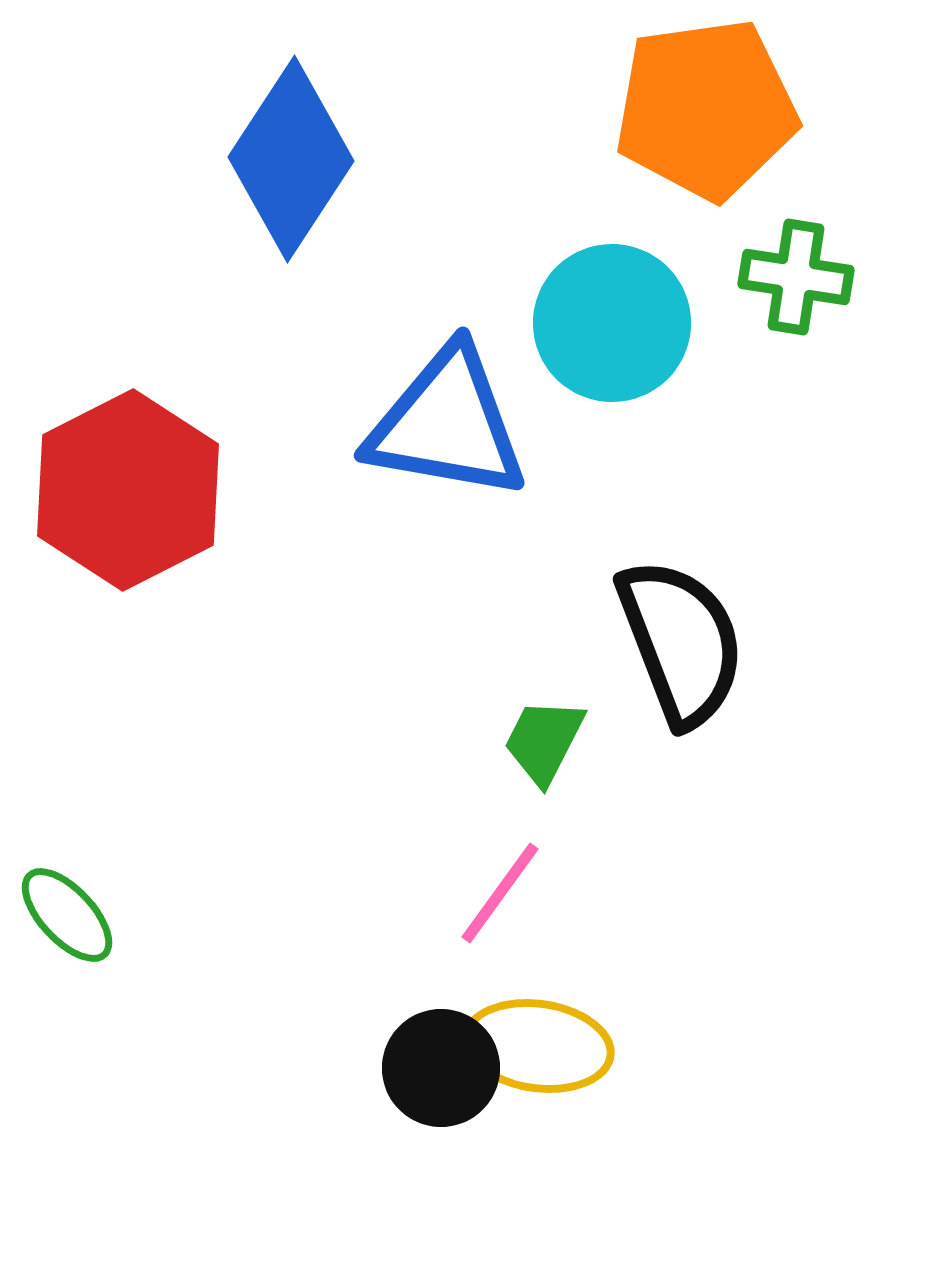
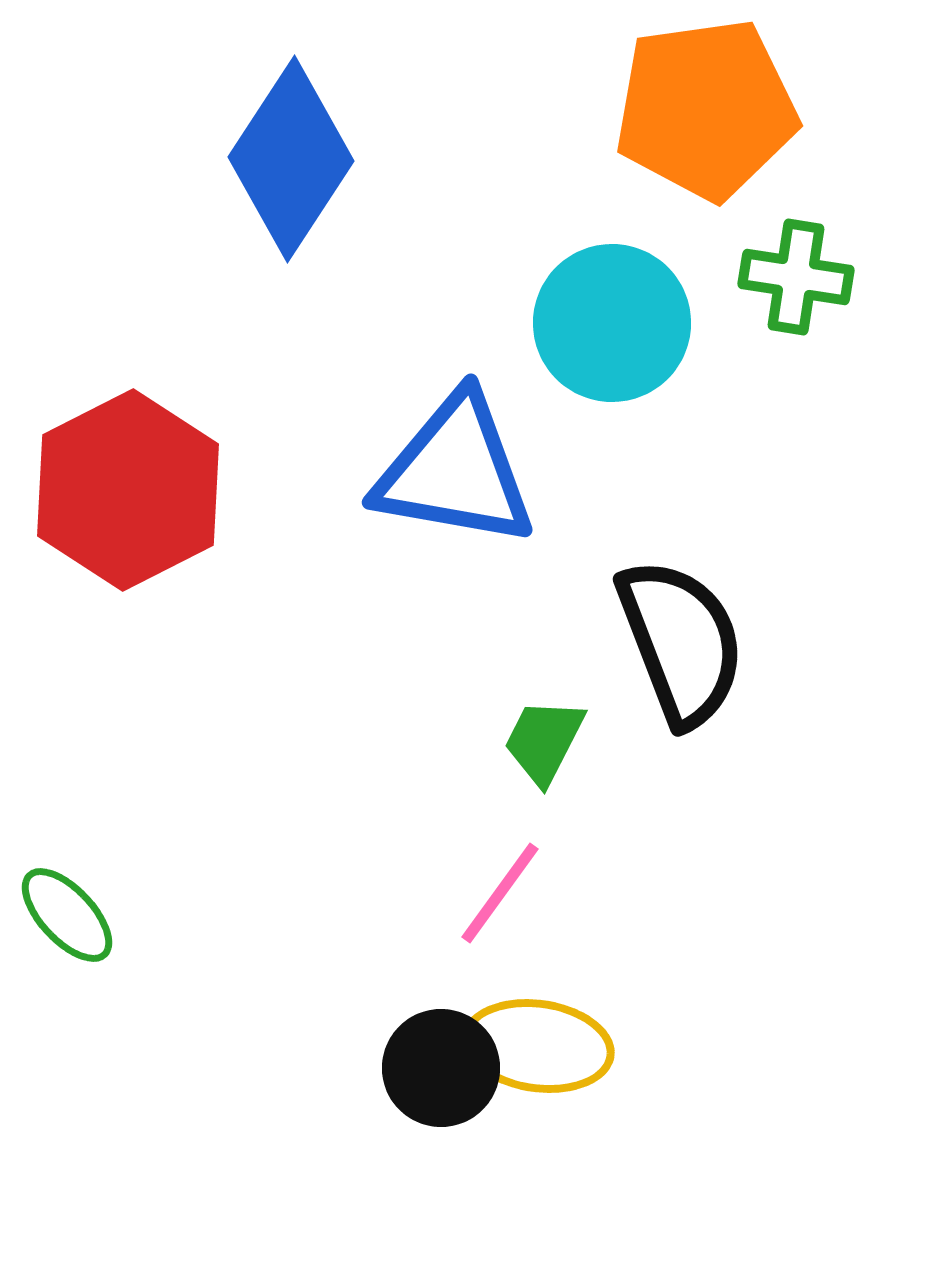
blue triangle: moved 8 px right, 47 px down
